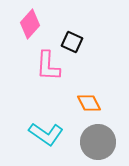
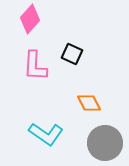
pink diamond: moved 5 px up
black square: moved 12 px down
pink L-shape: moved 13 px left
gray circle: moved 7 px right, 1 px down
